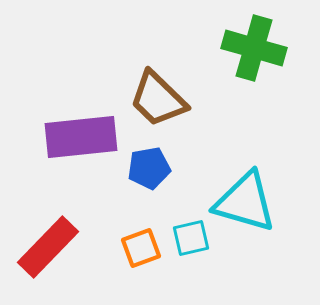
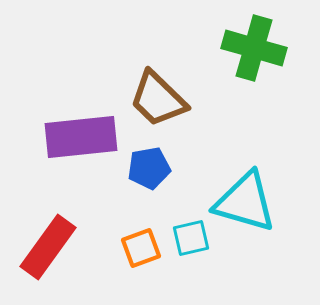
red rectangle: rotated 8 degrees counterclockwise
